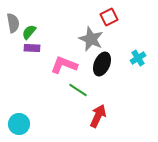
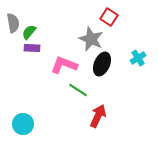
red square: rotated 30 degrees counterclockwise
cyan circle: moved 4 px right
